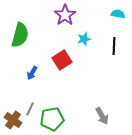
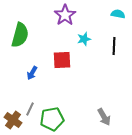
red square: rotated 30 degrees clockwise
gray arrow: moved 2 px right, 1 px down
